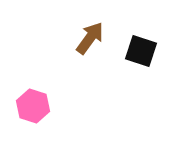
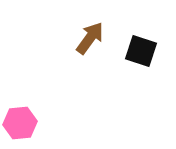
pink hexagon: moved 13 px left, 17 px down; rotated 24 degrees counterclockwise
